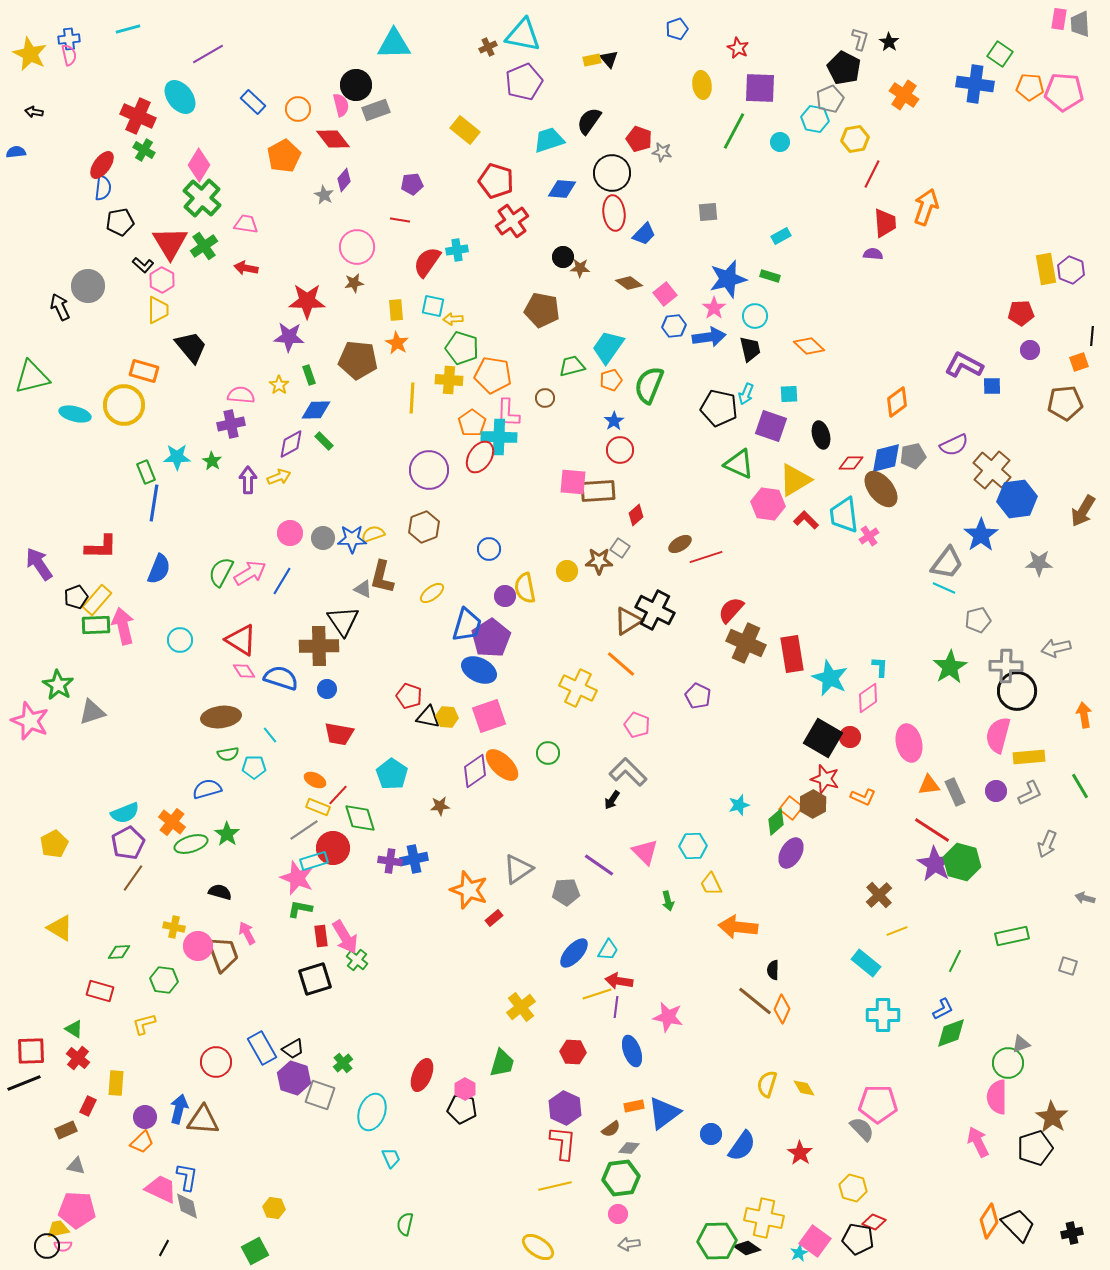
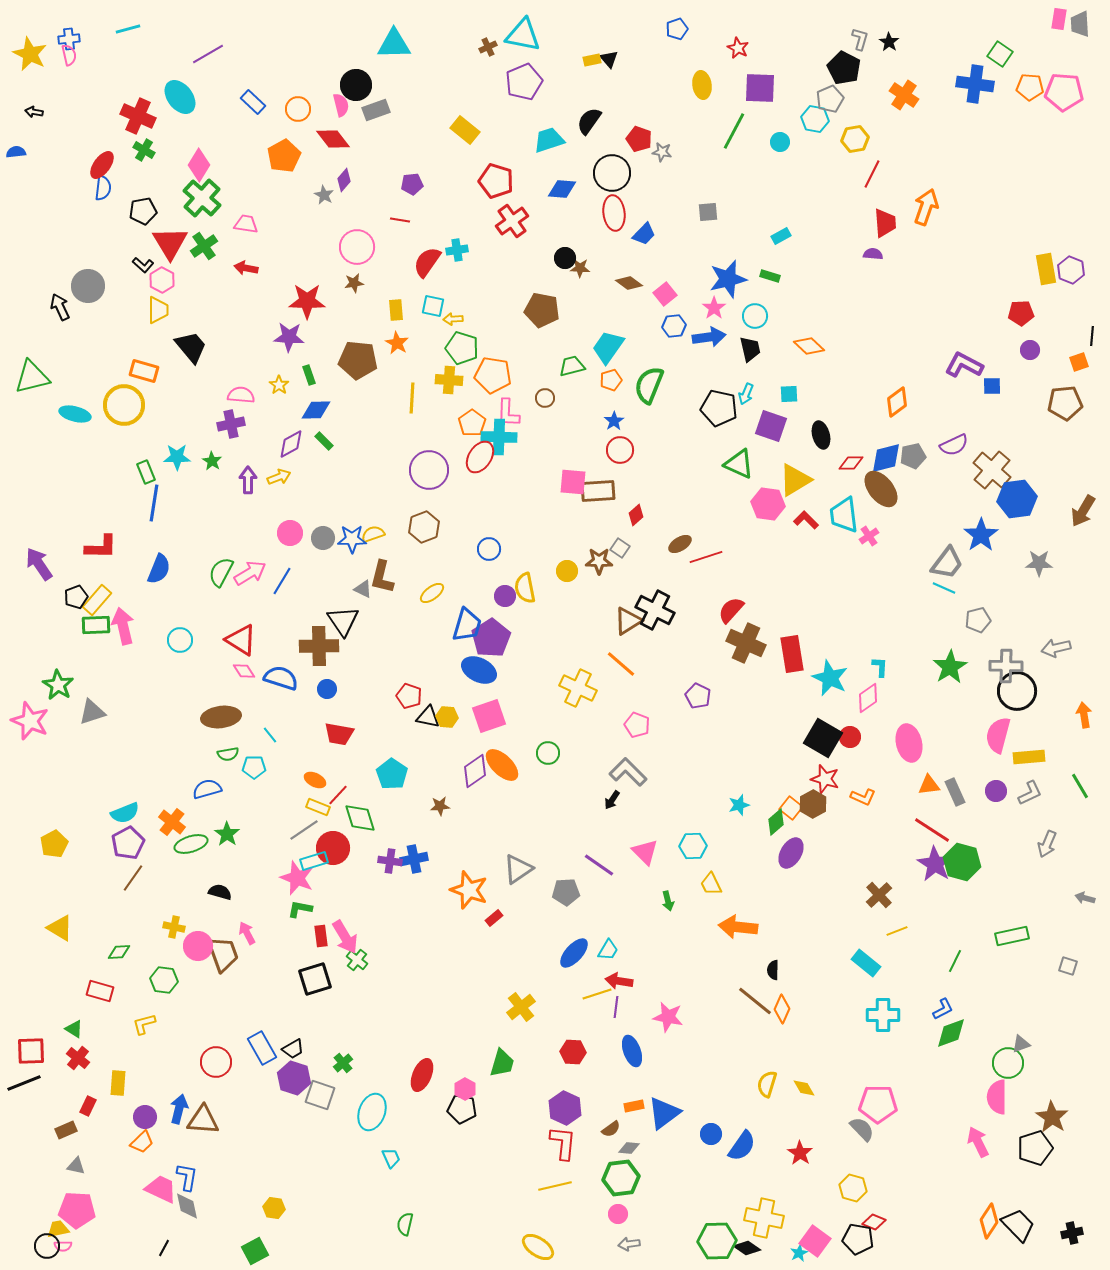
black pentagon at (120, 222): moved 23 px right, 11 px up
black circle at (563, 257): moved 2 px right, 1 px down
yellow rectangle at (116, 1083): moved 2 px right
